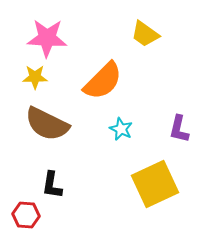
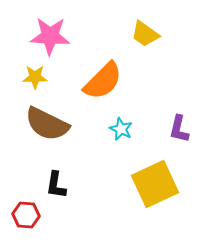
pink star: moved 3 px right, 2 px up
black L-shape: moved 4 px right
